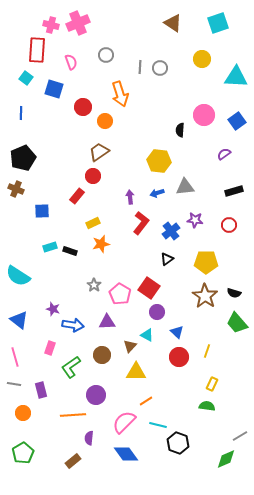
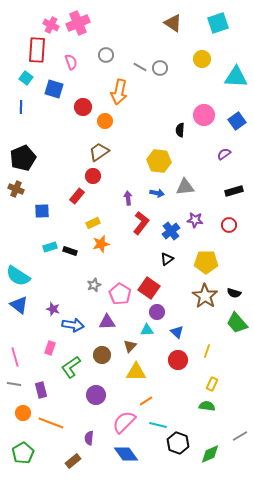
pink cross at (51, 25): rotated 14 degrees clockwise
gray line at (140, 67): rotated 64 degrees counterclockwise
orange arrow at (120, 94): moved 1 px left, 2 px up; rotated 30 degrees clockwise
blue line at (21, 113): moved 6 px up
blue arrow at (157, 193): rotated 152 degrees counterclockwise
purple arrow at (130, 197): moved 2 px left, 1 px down
gray star at (94, 285): rotated 16 degrees clockwise
blue triangle at (19, 320): moved 15 px up
cyan triangle at (147, 335): moved 5 px up; rotated 32 degrees counterclockwise
red circle at (179, 357): moved 1 px left, 3 px down
orange line at (73, 415): moved 22 px left, 8 px down; rotated 25 degrees clockwise
green diamond at (226, 459): moved 16 px left, 5 px up
